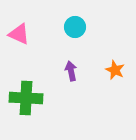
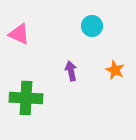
cyan circle: moved 17 px right, 1 px up
